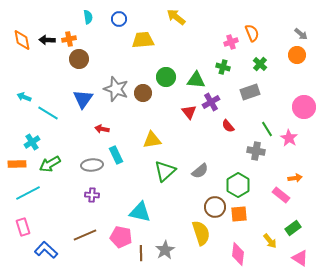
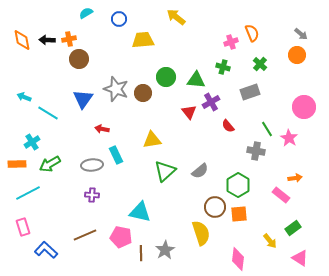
cyan semicircle at (88, 17): moved 2 px left, 4 px up; rotated 112 degrees counterclockwise
pink diamond at (238, 254): moved 5 px down
